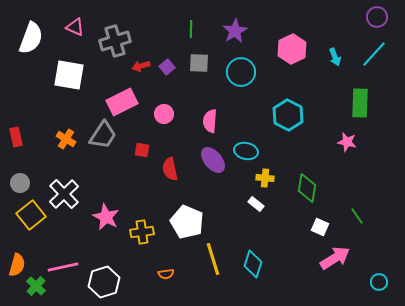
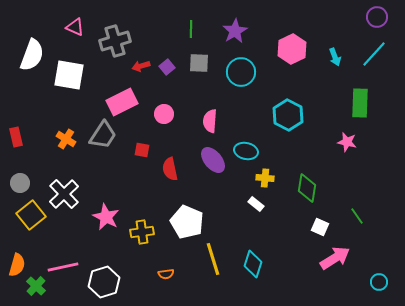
white semicircle at (31, 38): moved 1 px right, 17 px down
